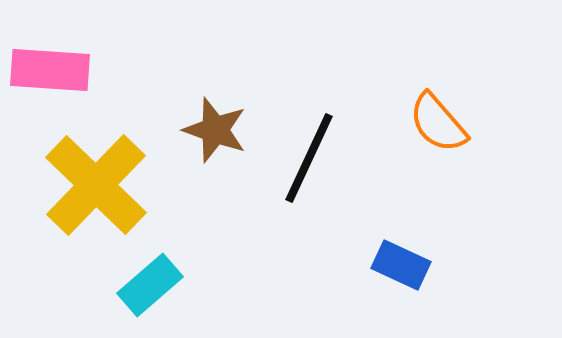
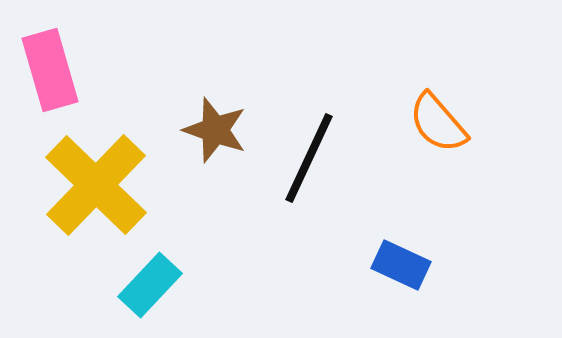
pink rectangle: rotated 70 degrees clockwise
cyan rectangle: rotated 6 degrees counterclockwise
